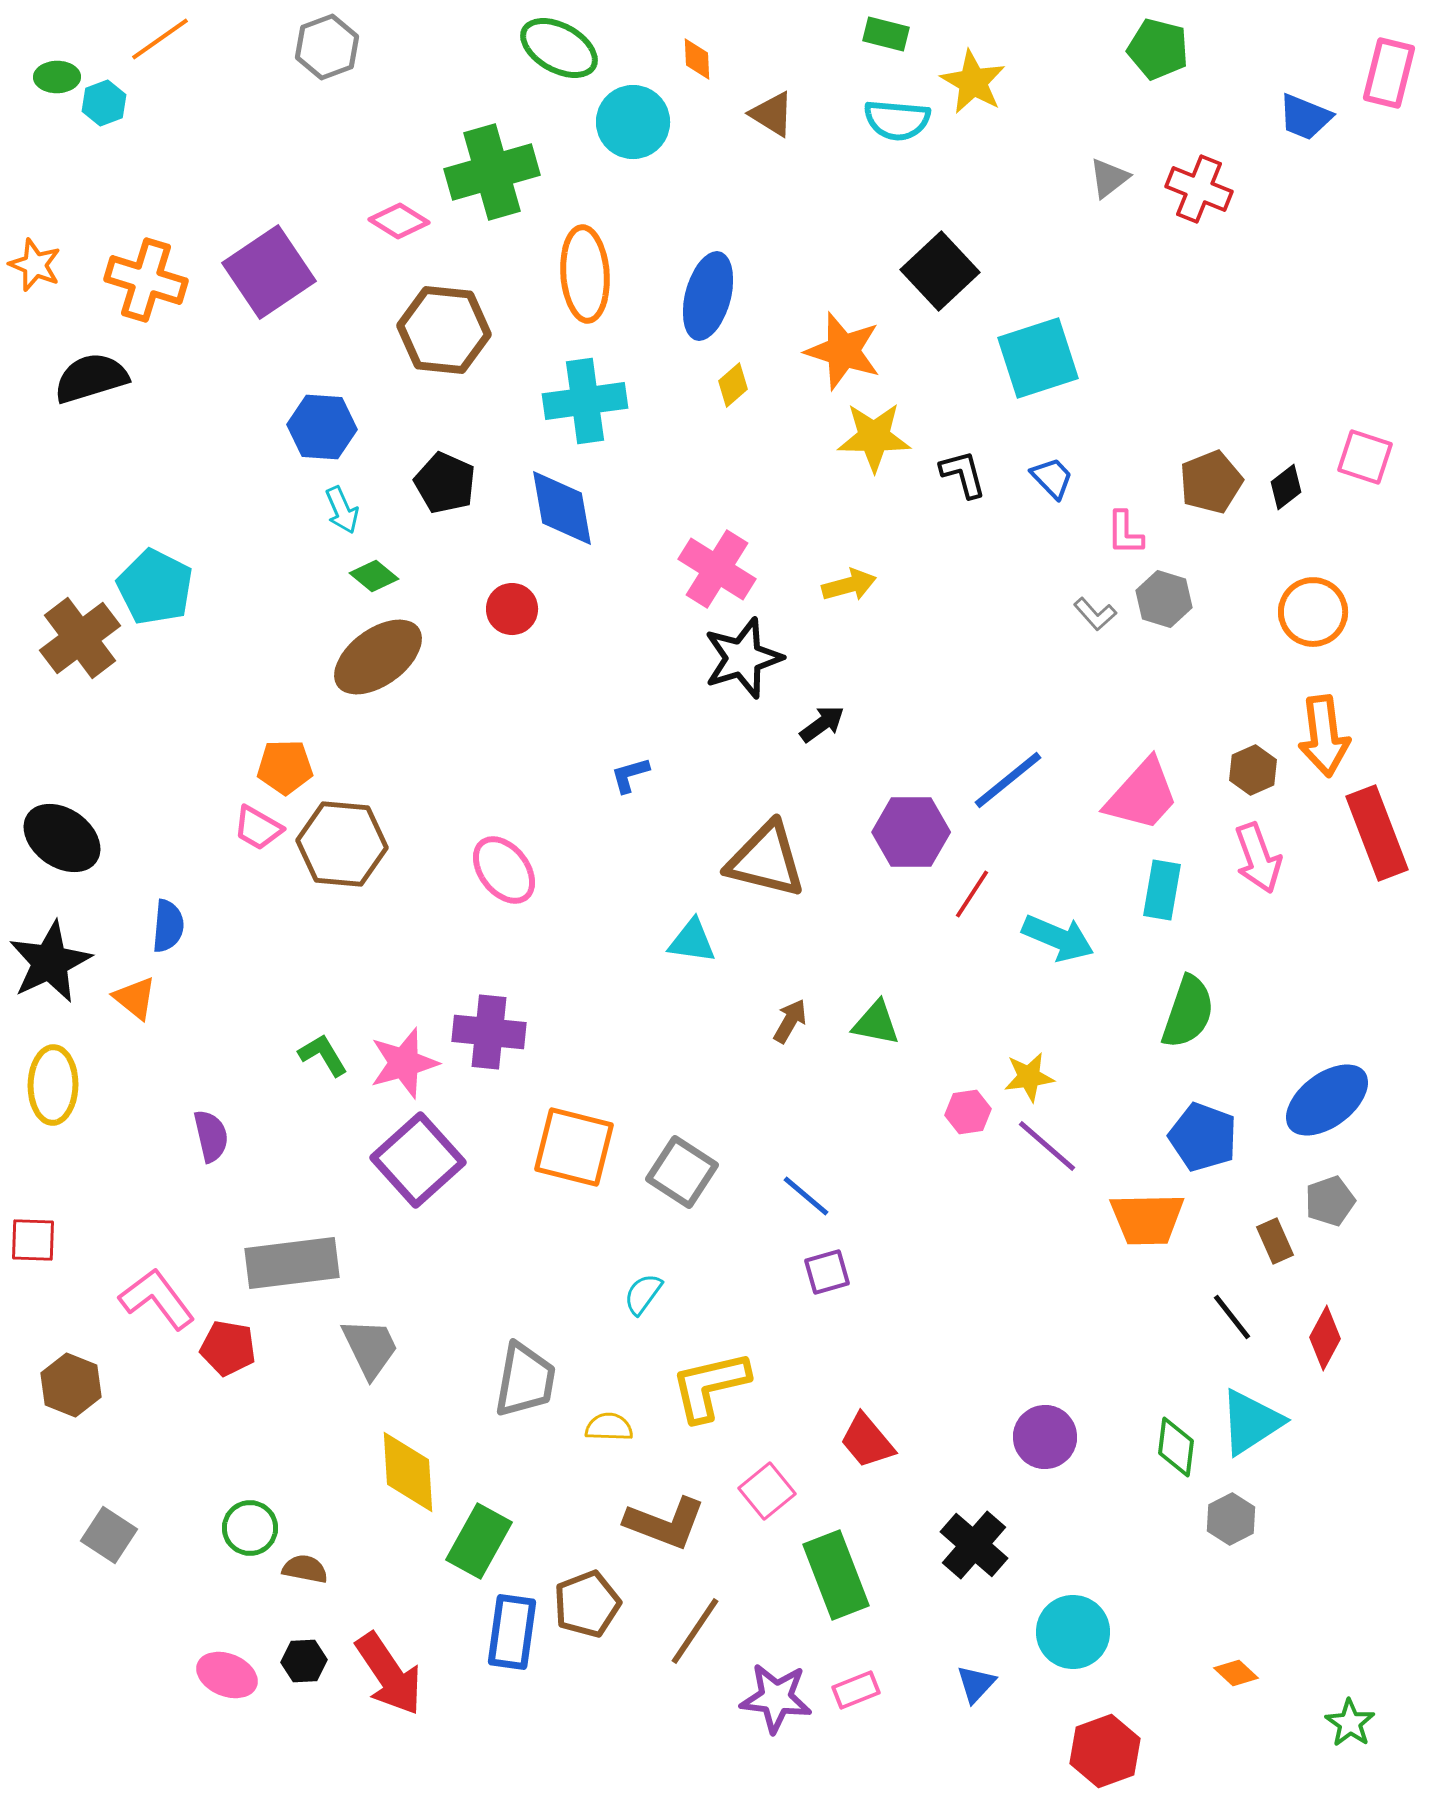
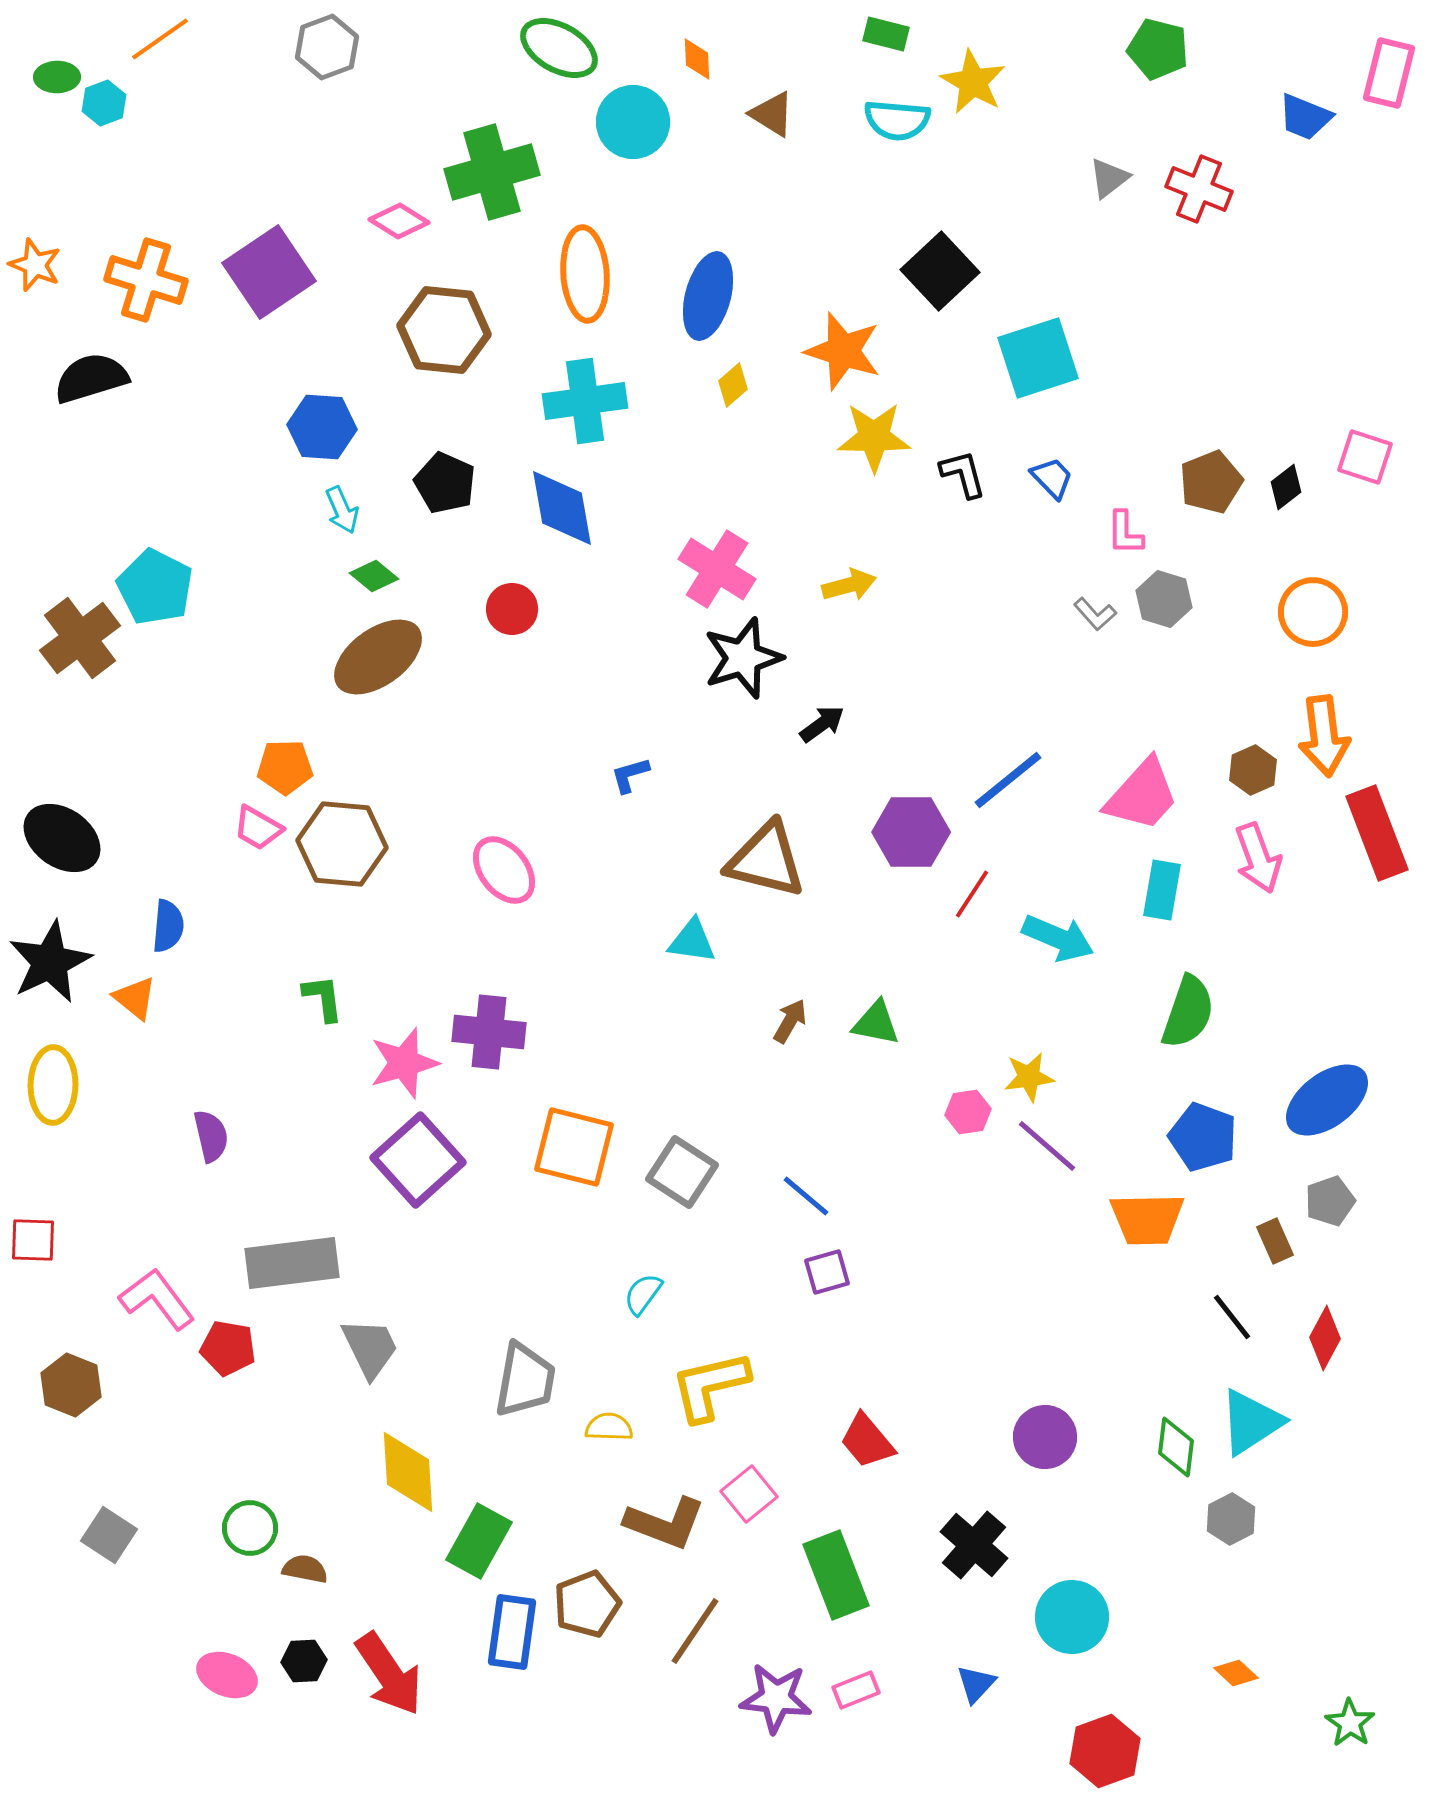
green L-shape at (323, 1055): moved 57 px up; rotated 24 degrees clockwise
pink square at (767, 1491): moved 18 px left, 3 px down
cyan circle at (1073, 1632): moved 1 px left, 15 px up
